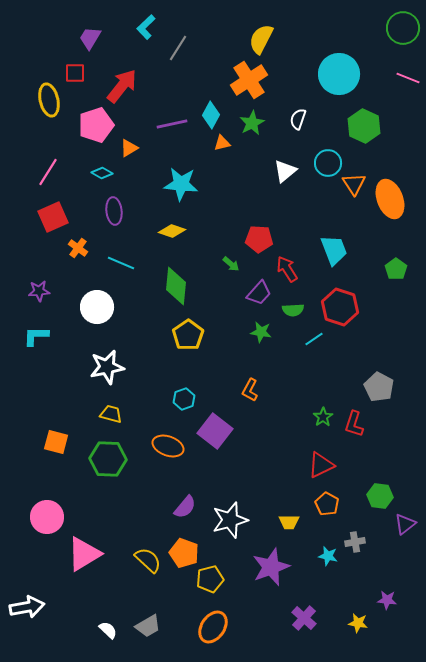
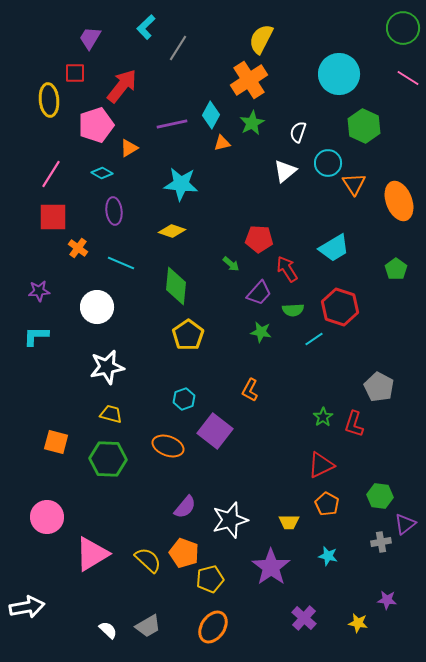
pink line at (408, 78): rotated 10 degrees clockwise
yellow ellipse at (49, 100): rotated 8 degrees clockwise
white semicircle at (298, 119): moved 13 px down
pink line at (48, 172): moved 3 px right, 2 px down
orange ellipse at (390, 199): moved 9 px right, 2 px down
red square at (53, 217): rotated 24 degrees clockwise
cyan trapezoid at (334, 250): moved 2 px up; rotated 80 degrees clockwise
gray cross at (355, 542): moved 26 px right
pink triangle at (84, 554): moved 8 px right
purple star at (271, 567): rotated 15 degrees counterclockwise
